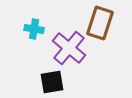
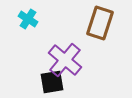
cyan cross: moved 6 px left, 10 px up; rotated 24 degrees clockwise
purple cross: moved 4 px left, 12 px down
